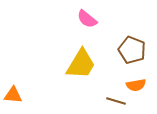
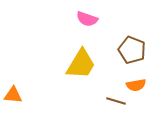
pink semicircle: rotated 20 degrees counterclockwise
